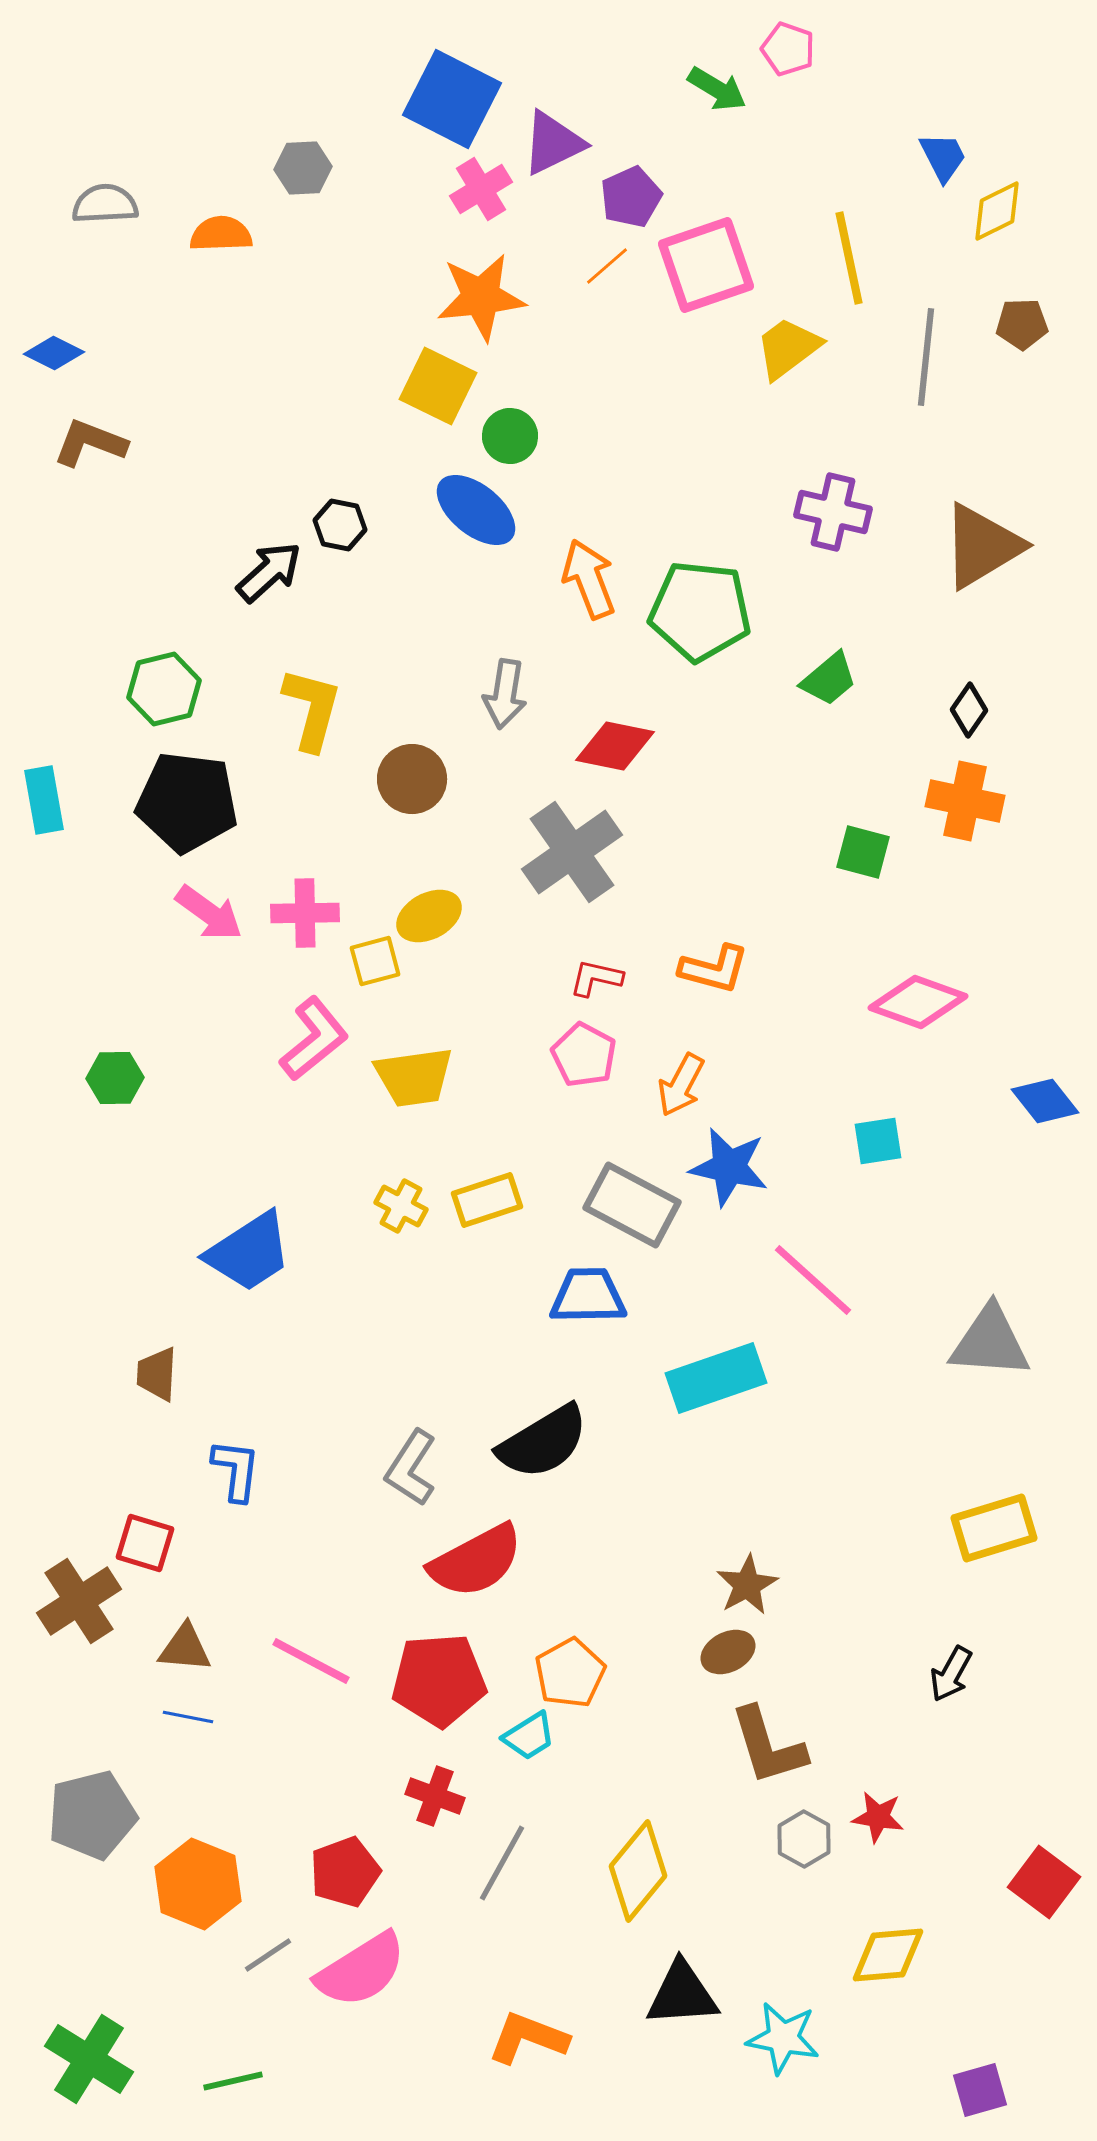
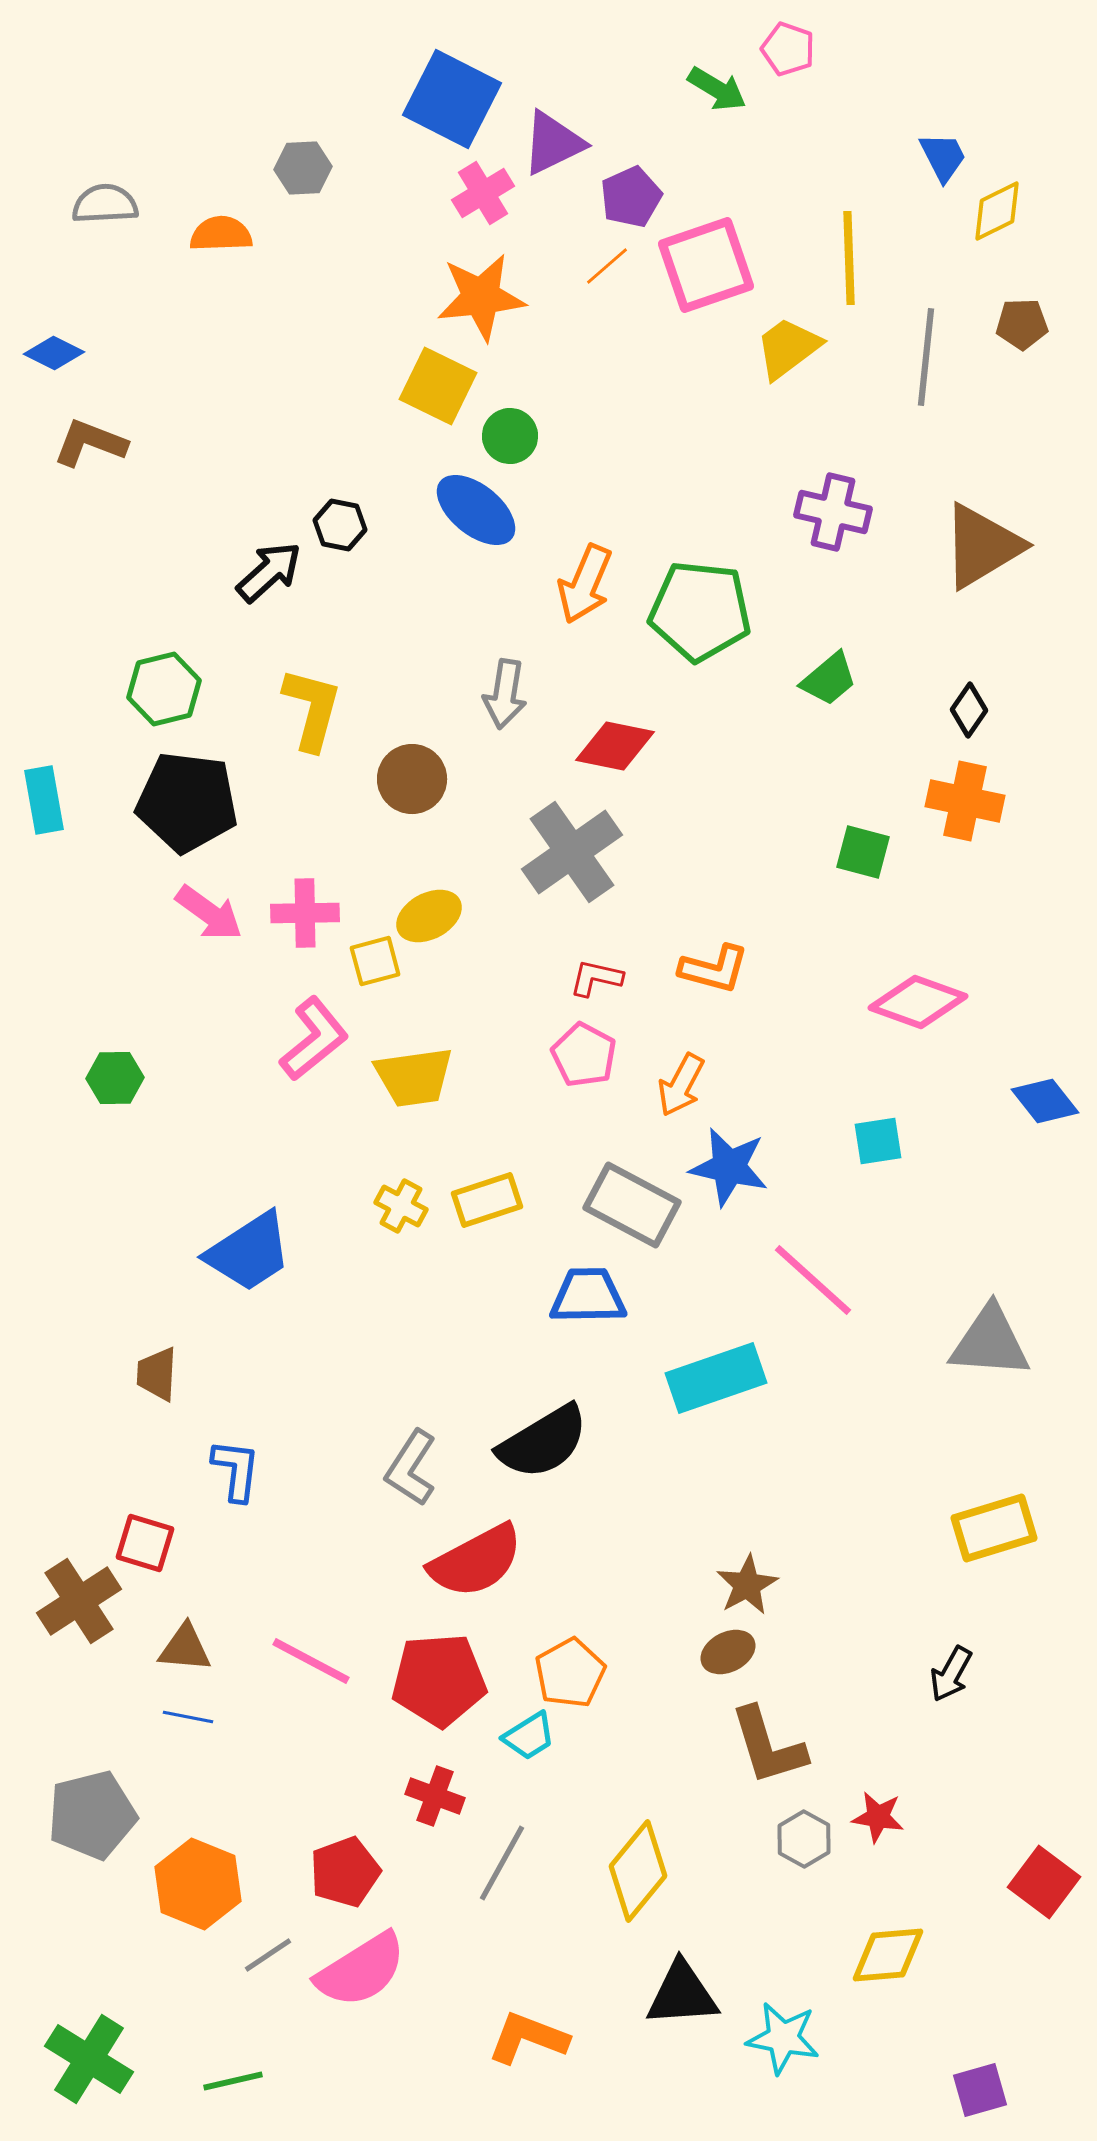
pink cross at (481, 189): moved 2 px right, 4 px down
yellow line at (849, 258): rotated 10 degrees clockwise
orange arrow at (589, 579): moved 4 px left, 5 px down; rotated 136 degrees counterclockwise
